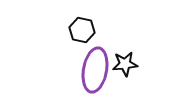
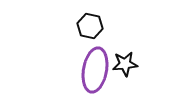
black hexagon: moved 8 px right, 4 px up
